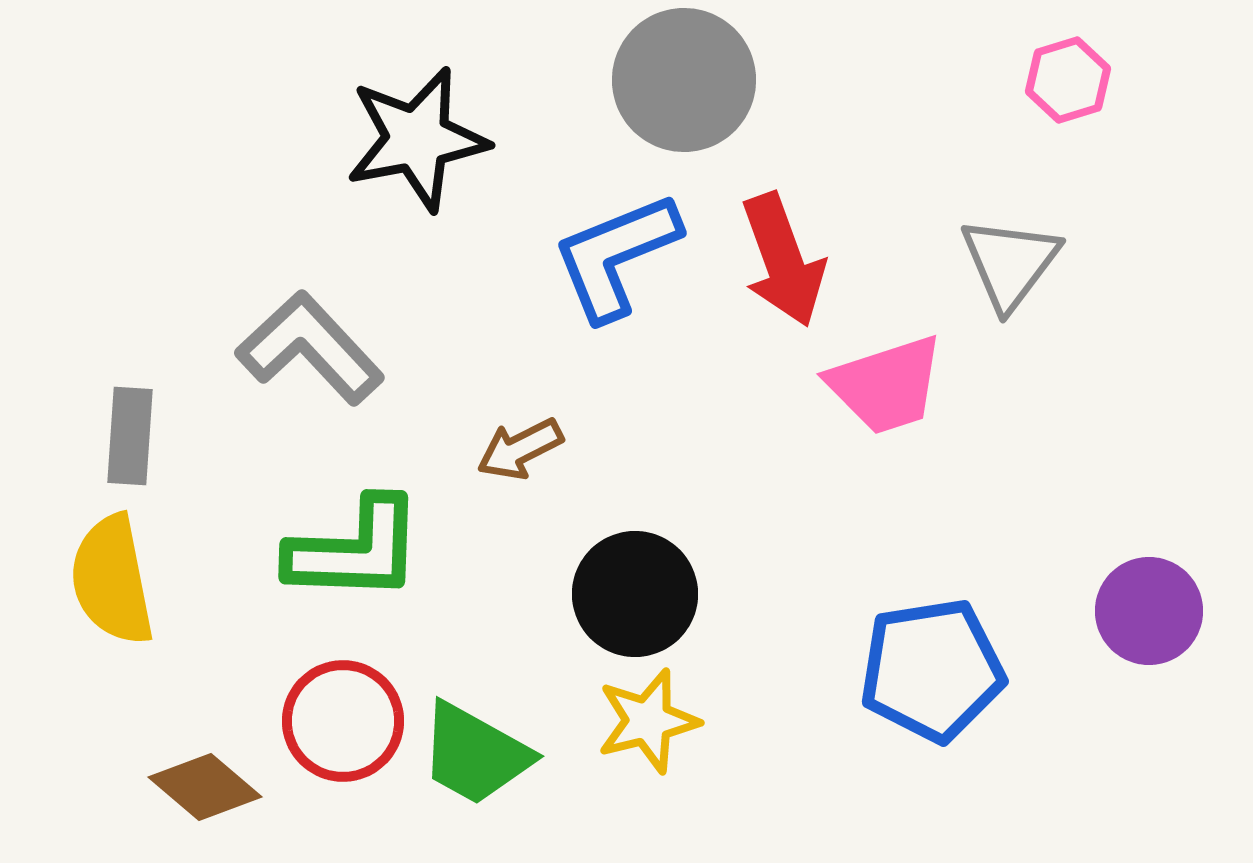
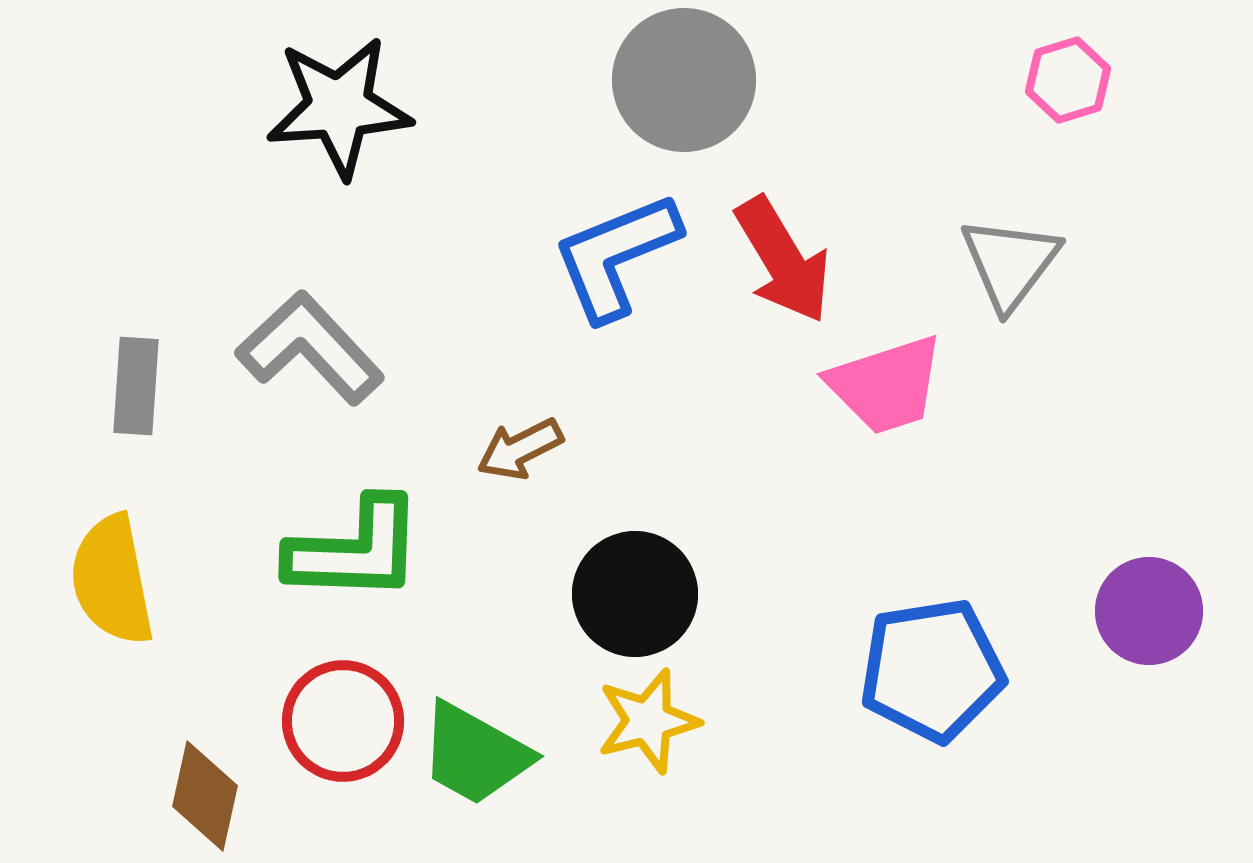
black star: moved 78 px left, 32 px up; rotated 7 degrees clockwise
red arrow: rotated 11 degrees counterclockwise
gray rectangle: moved 6 px right, 50 px up
brown diamond: moved 9 px down; rotated 62 degrees clockwise
